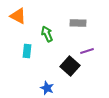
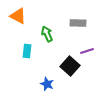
blue star: moved 4 px up
